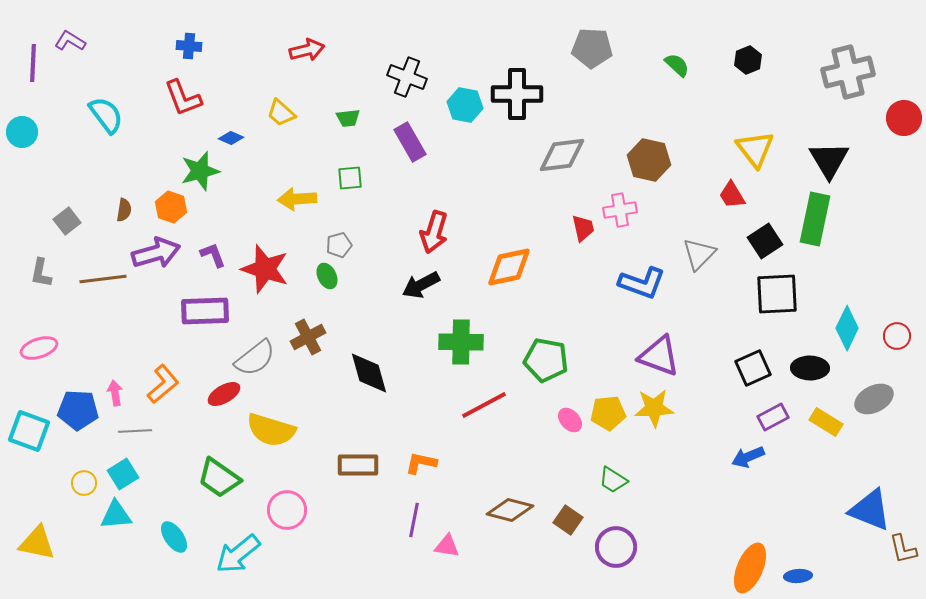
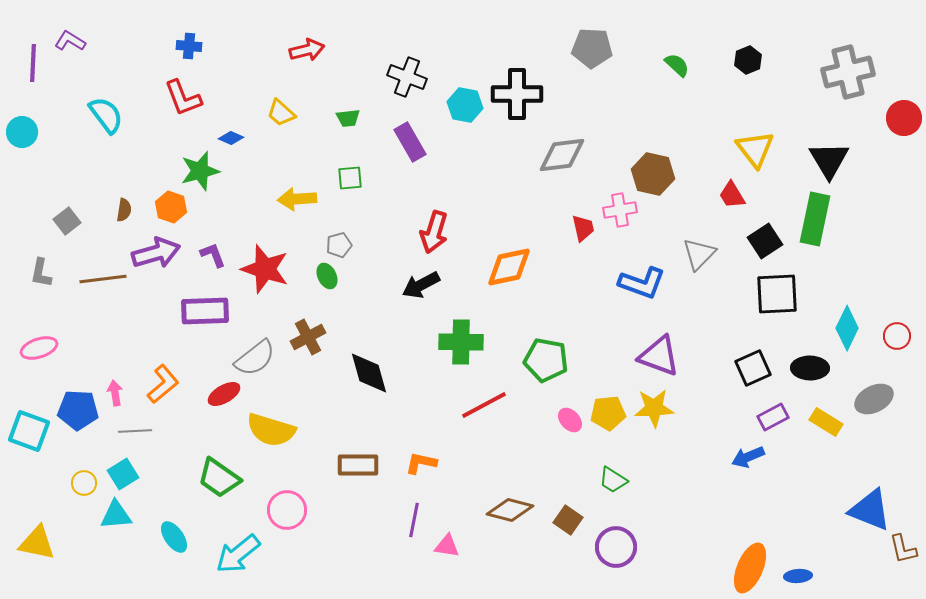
brown hexagon at (649, 160): moved 4 px right, 14 px down
